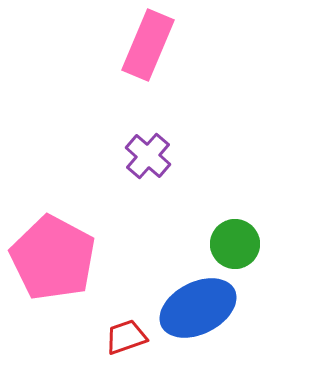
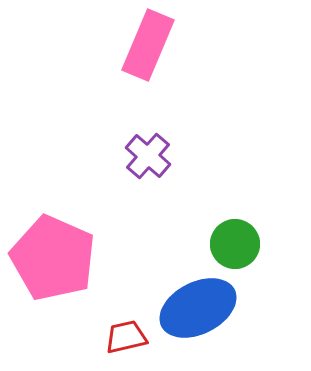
pink pentagon: rotated 4 degrees counterclockwise
red trapezoid: rotated 6 degrees clockwise
